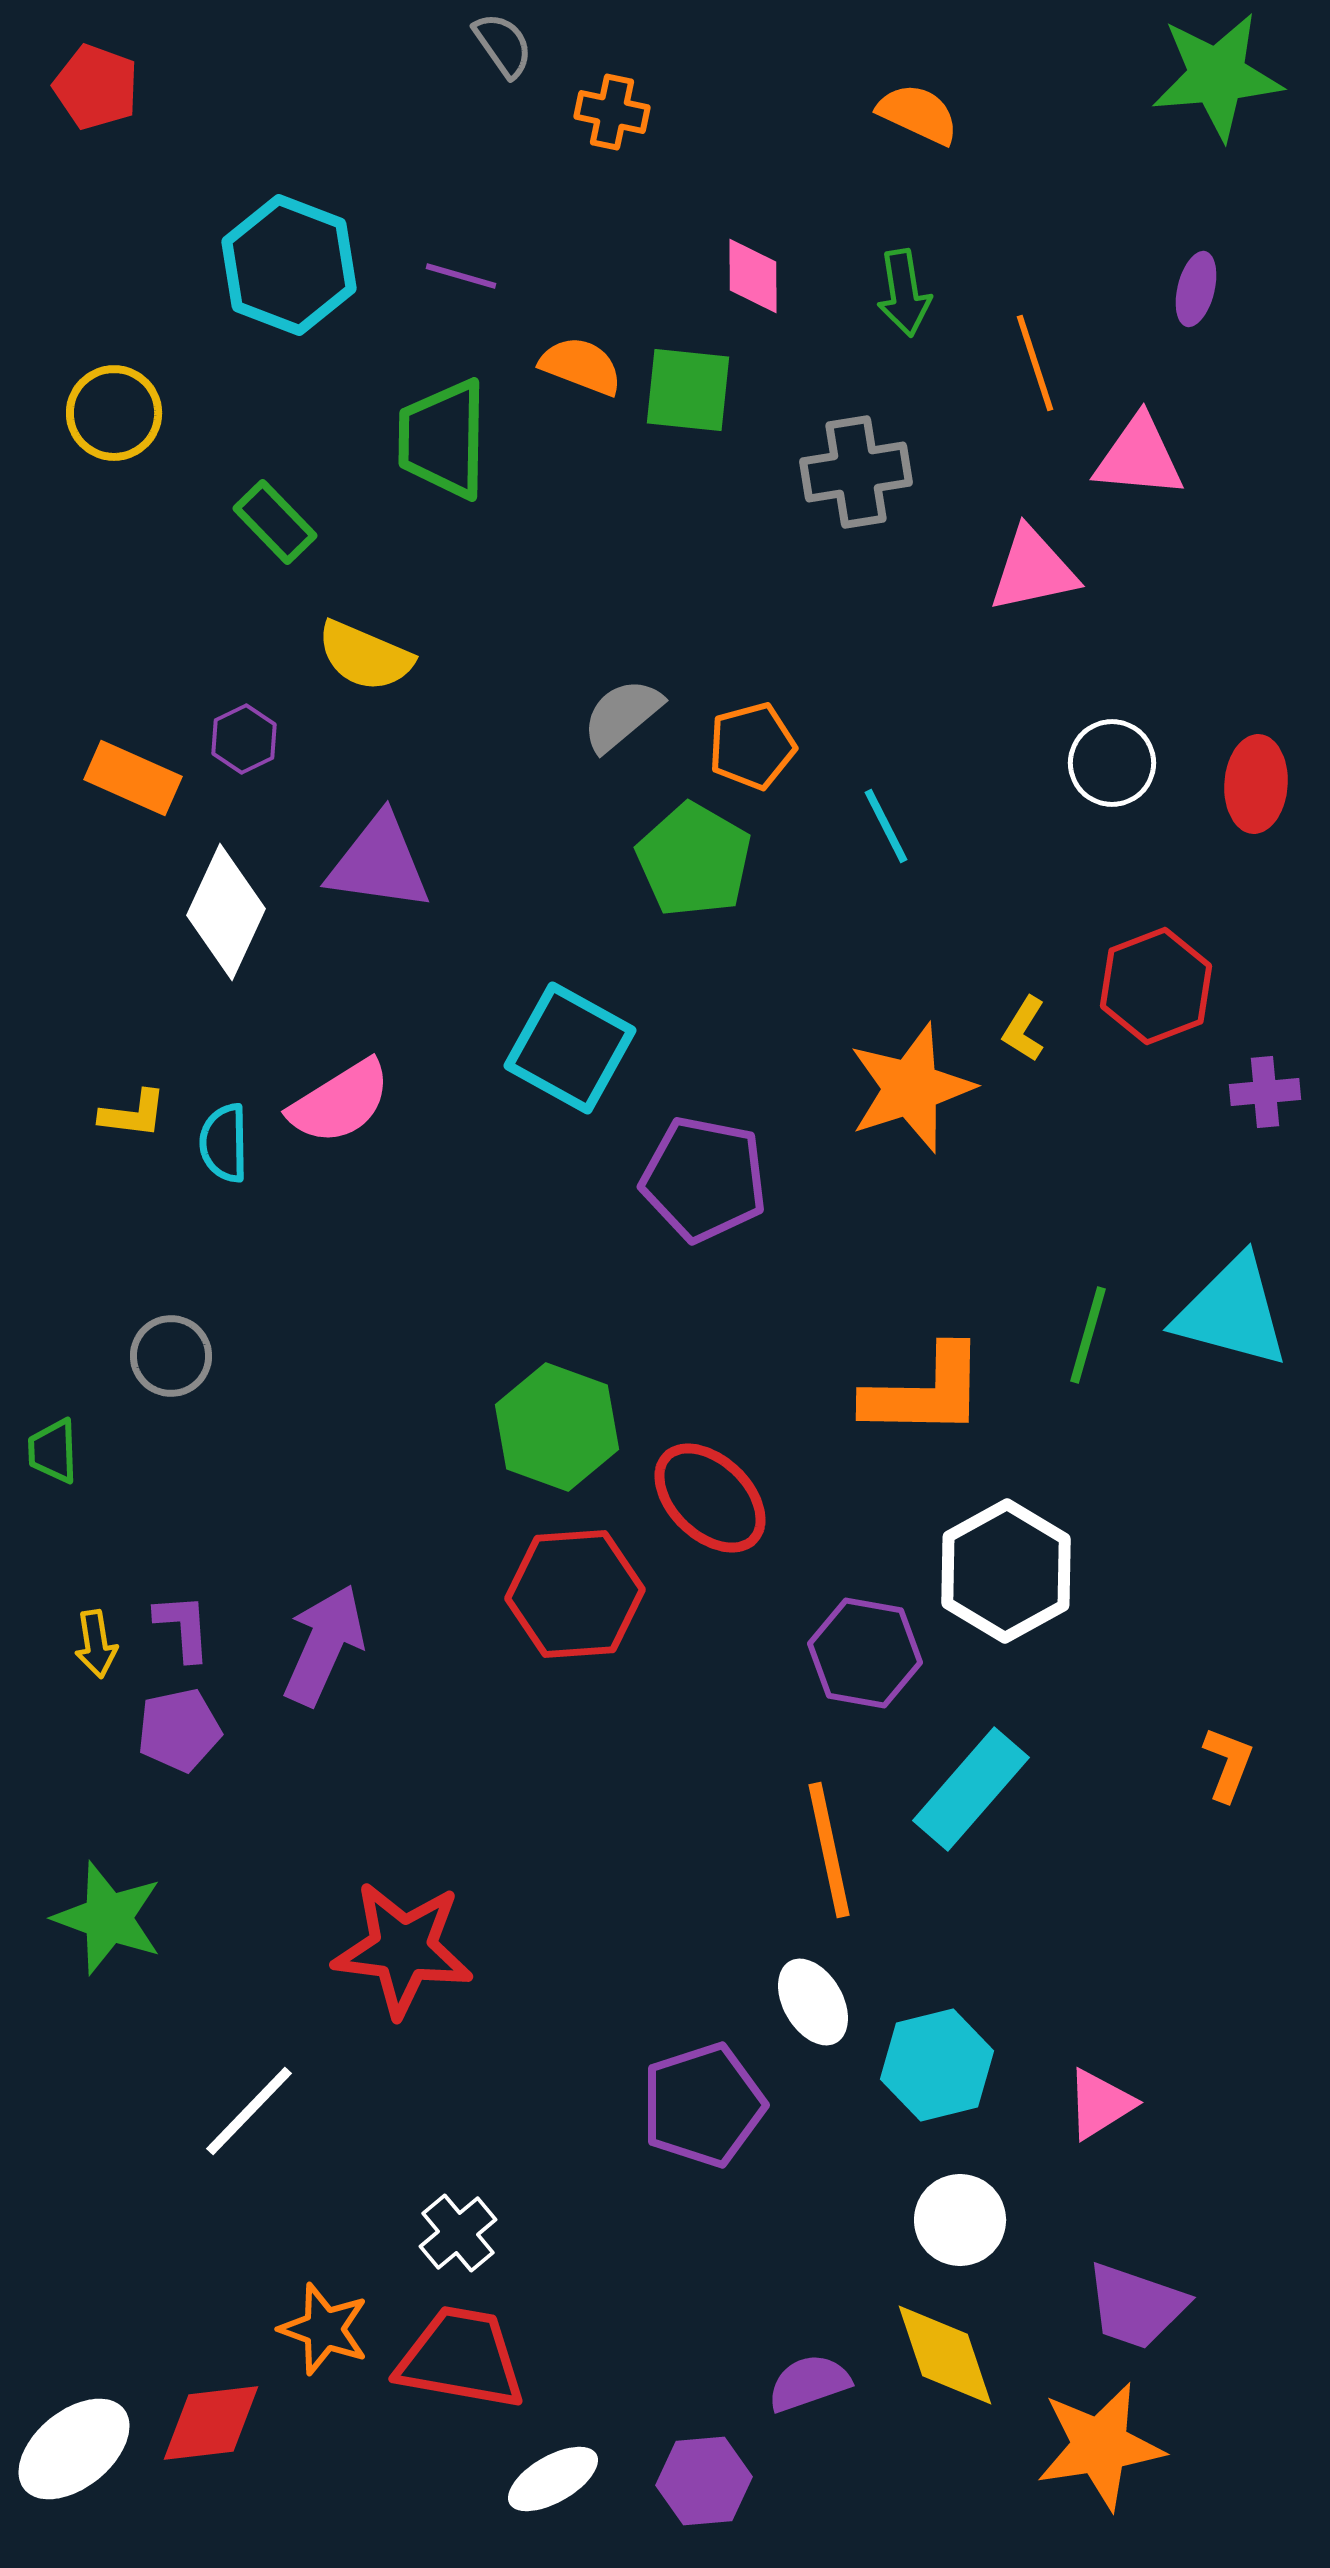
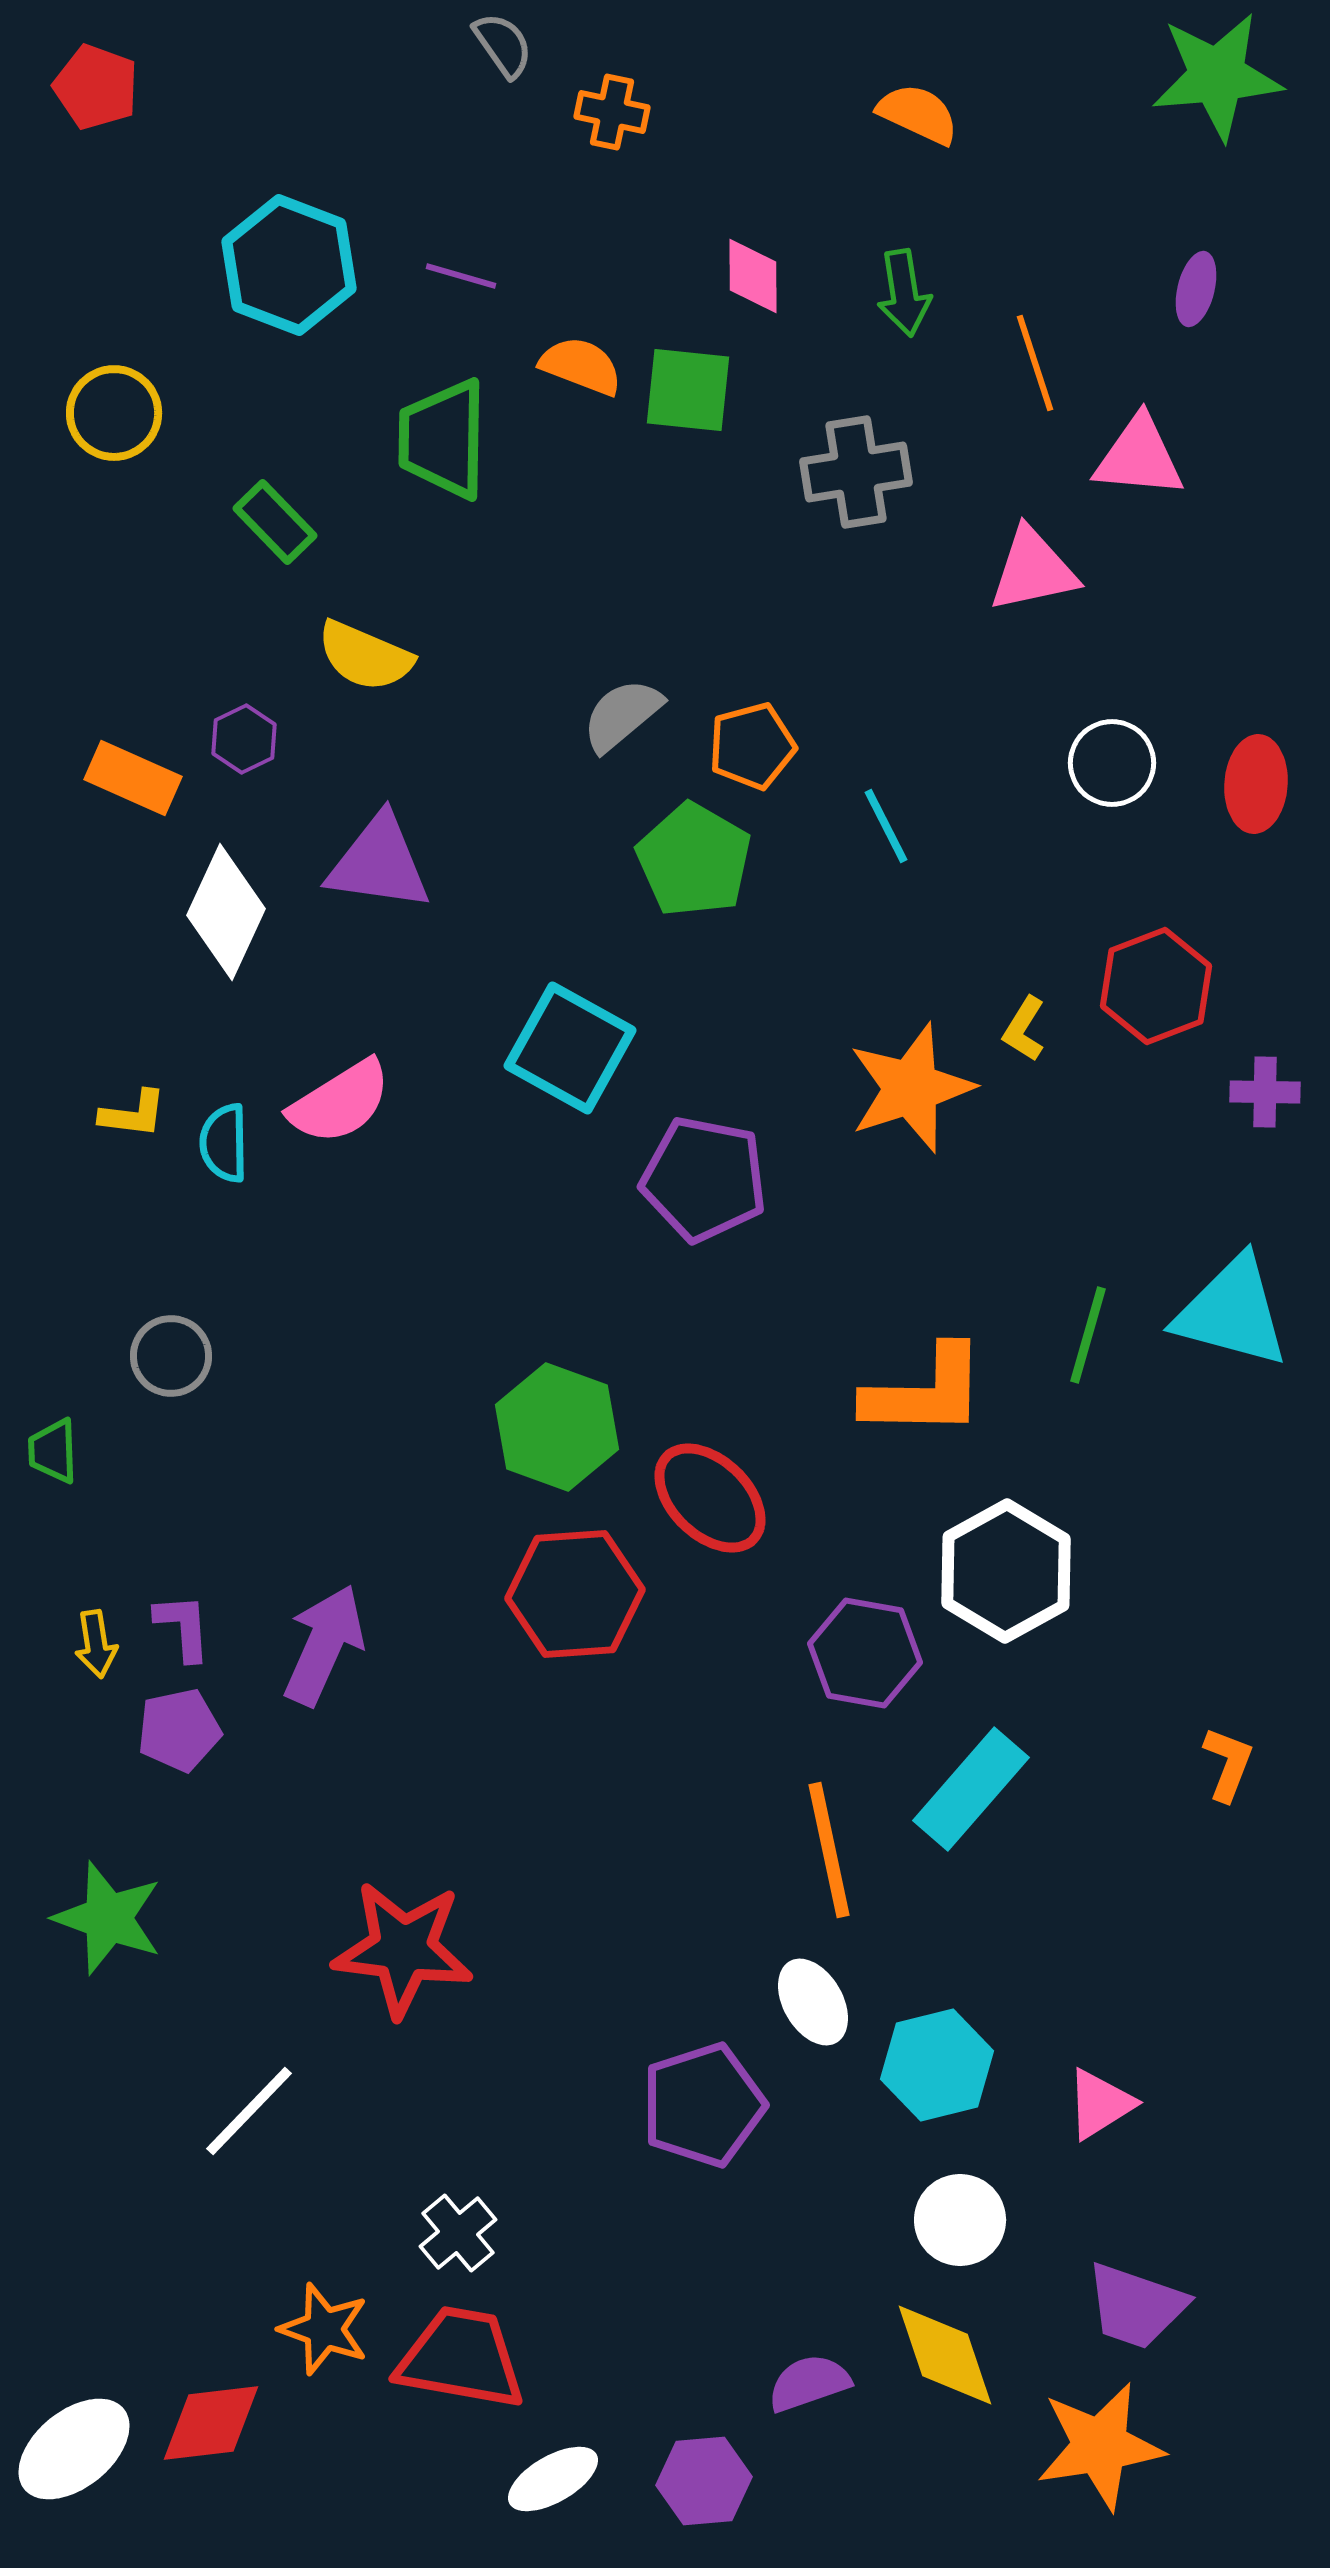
purple cross at (1265, 1092): rotated 6 degrees clockwise
